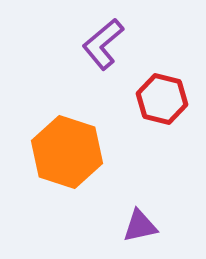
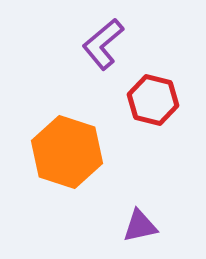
red hexagon: moved 9 px left, 1 px down
